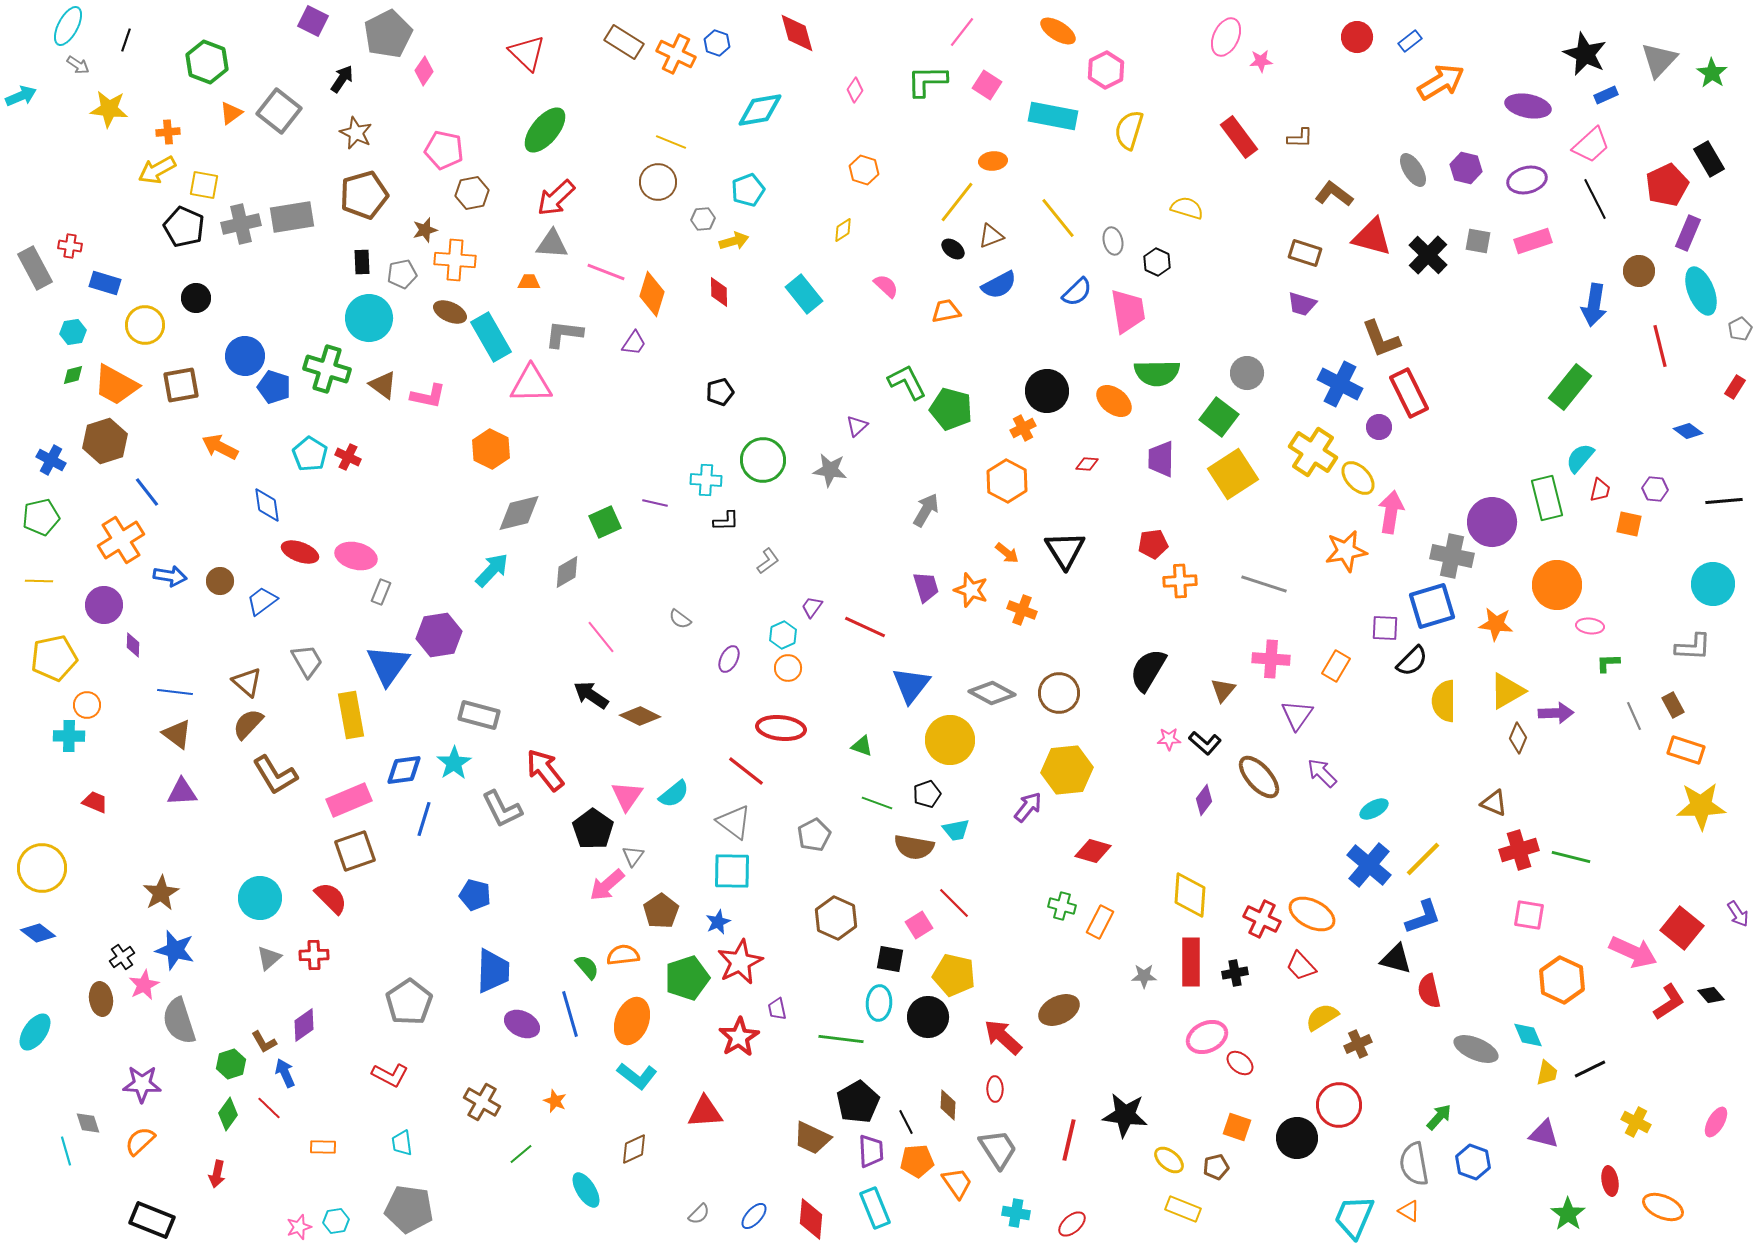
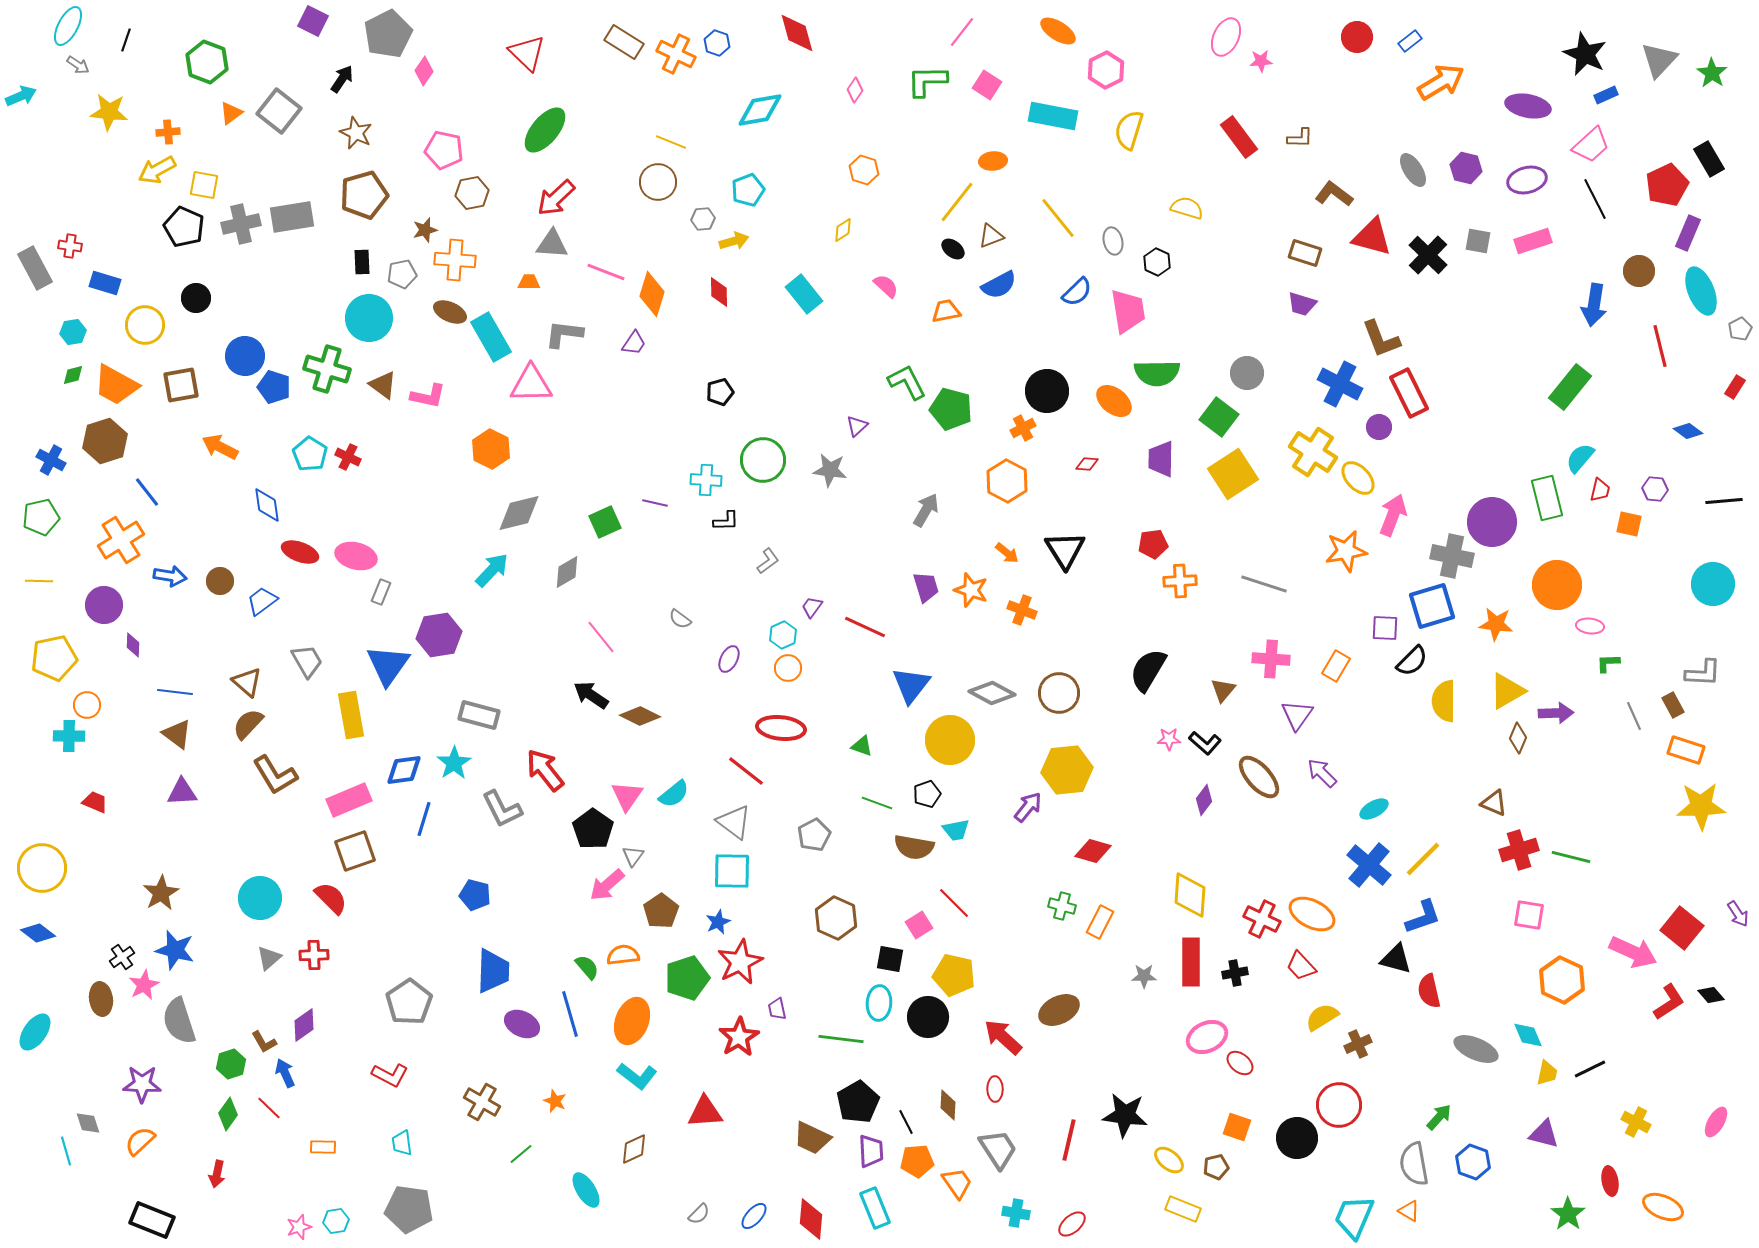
yellow star at (109, 109): moved 3 px down
pink arrow at (1391, 512): moved 2 px right, 3 px down; rotated 12 degrees clockwise
gray L-shape at (1693, 647): moved 10 px right, 26 px down
